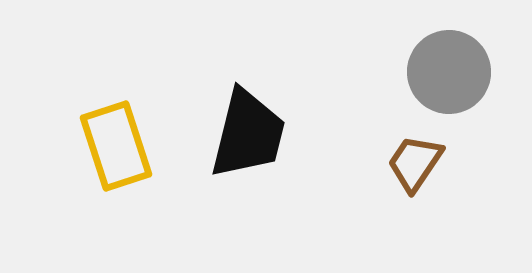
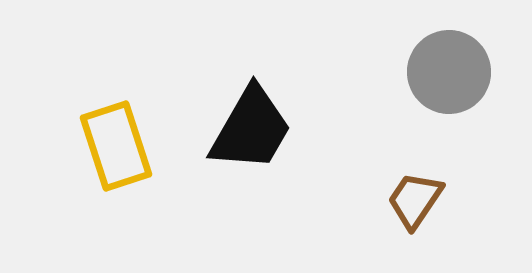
black trapezoid: moved 3 px right, 5 px up; rotated 16 degrees clockwise
brown trapezoid: moved 37 px down
